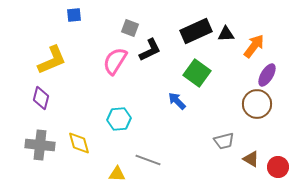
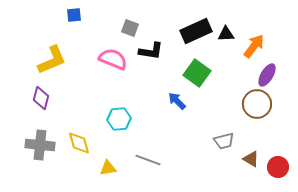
black L-shape: moved 1 px right, 1 px down; rotated 35 degrees clockwise
pink semicircle: moved 2 px left, 2 px up; rotated 80 degrees clockwise
yellow triangle: moved 9 px left, 6 px up; rotated 12 degrees counterclockwise
